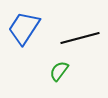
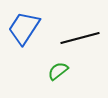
green semicircle: moved 1 px left; rotated 15 degrees clockwise
